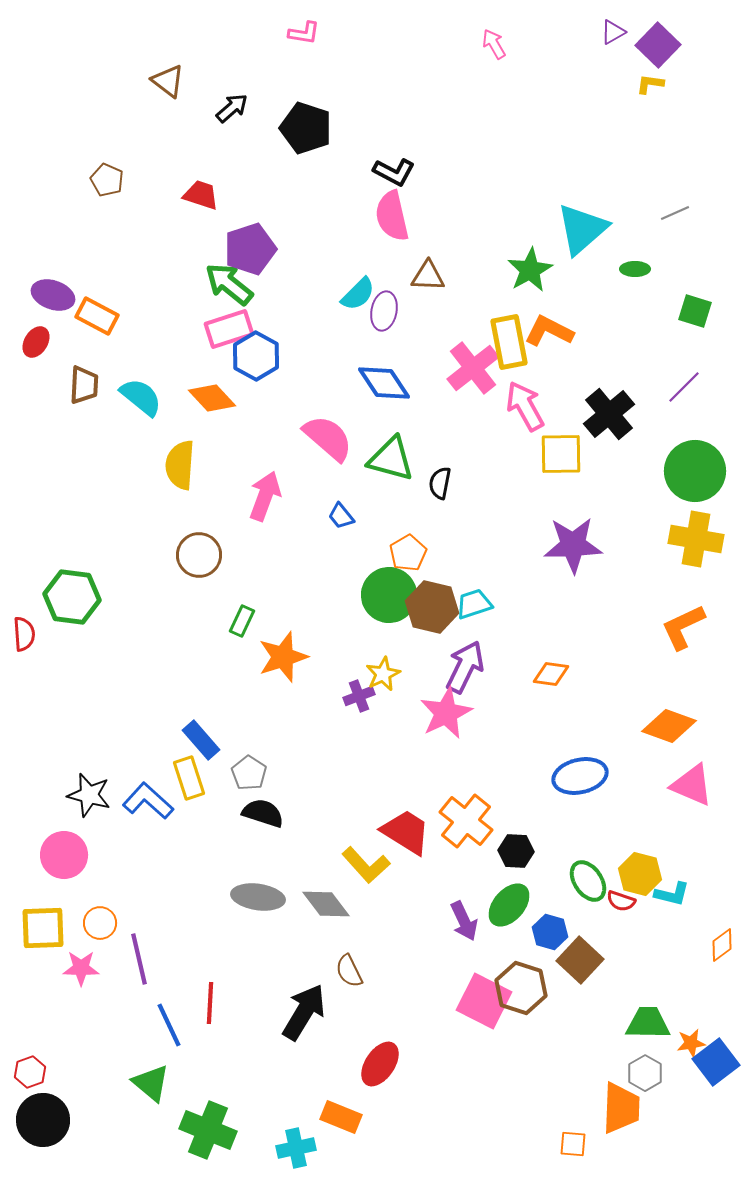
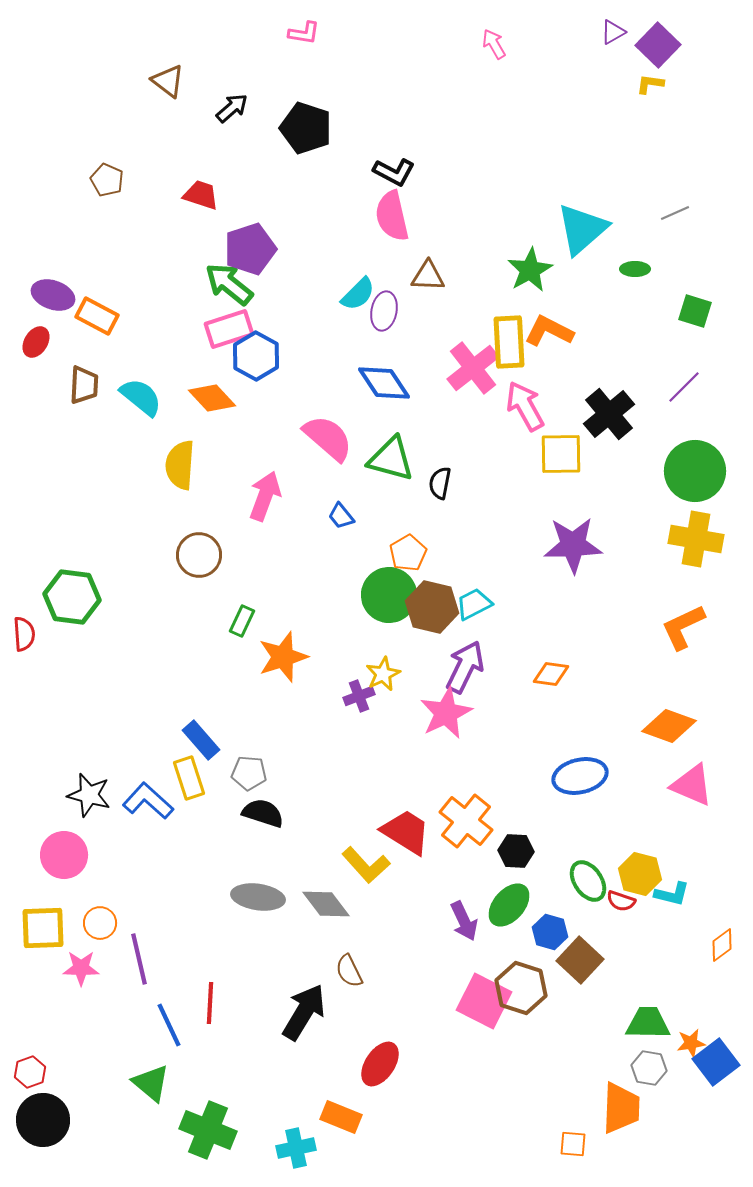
yellow rectangle at (509, 342): rotated 8 degrees clockwise
cyan trapezoid at (474, 604): rotated 9 degrees counterclockwise
gray pentagon at (249, 773): rotated 28 degrees counterclockwise
gray hexagon at (645, 1073): moved 4 px right, 5 px up; rotated 20 degrees counterclockwise
